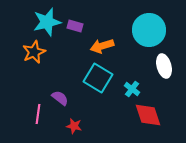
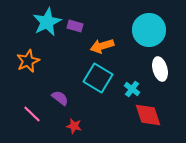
cyan star: rotated 12 degrees counterclockwise
orange star: moved 6 px left, 9 px down
white ellipse: moved 4 px left, 3 px down
pink line: moved 6 px left; rotated 54 degrees counterclockwise
